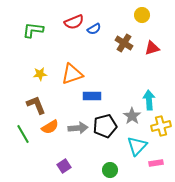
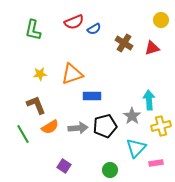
yellow circle: moved 19 px right, 5 px down
green L-shape: rotated 85 degrees counterclockwise
cyan triangle: moved 1 px left, 2 px down
purple square: rotated 24 degrees counterclockwise
